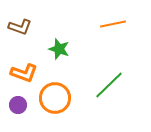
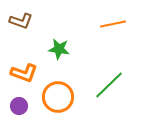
brown L-shape: moved 1 px right, 6 px up
green star: rotated 10 degrees counterclockwise
orange circle: moved 3 px right, 1 px up
purple circle: moved 1 px right, 1 px down
